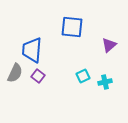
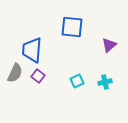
cyan square: moved 6 px left, 5 px down
